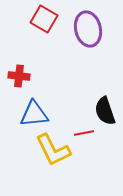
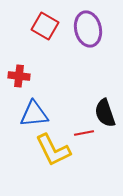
red square: moved 1 px right, 7 px down
black semicircle: moved 2 px down
